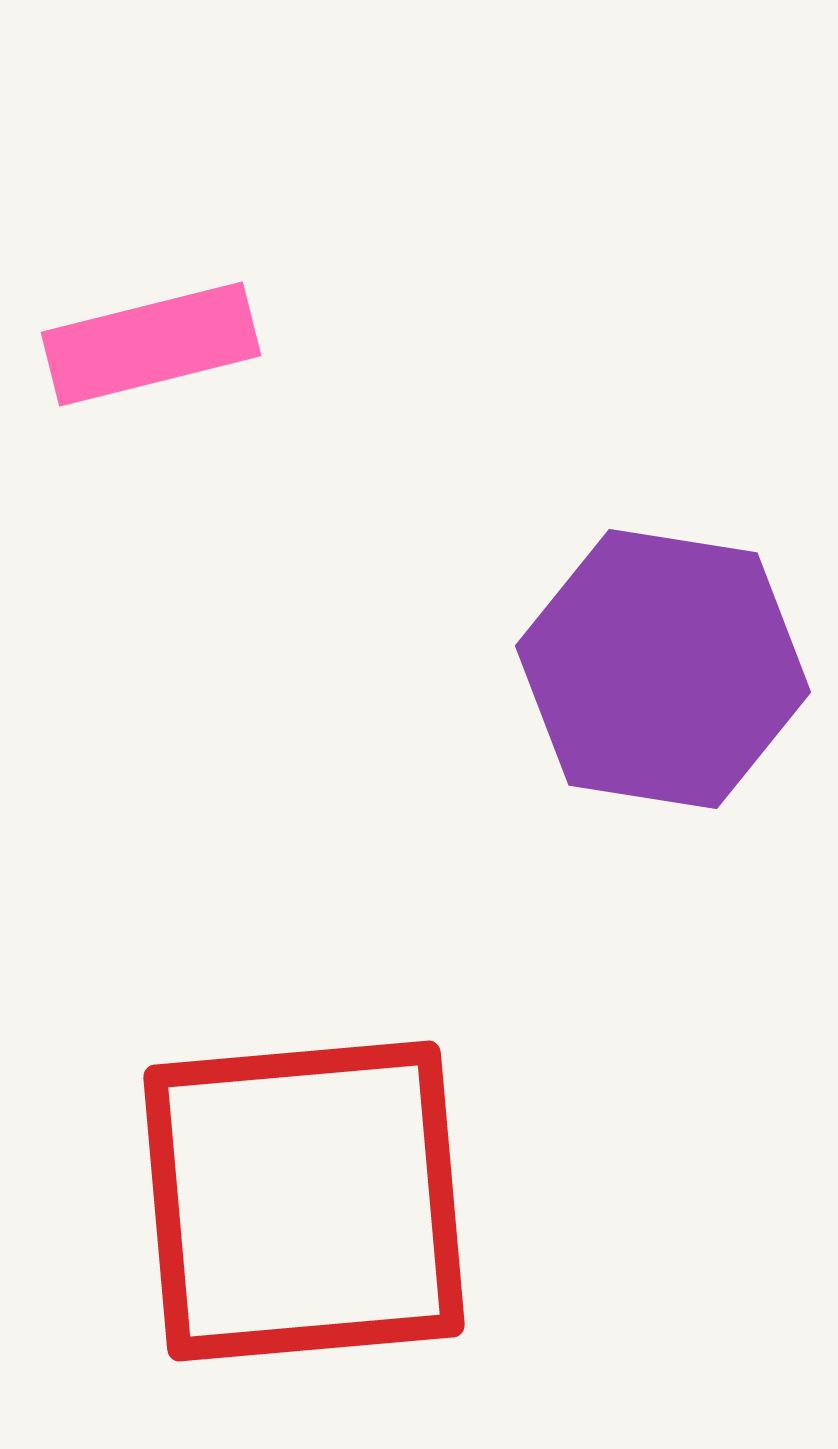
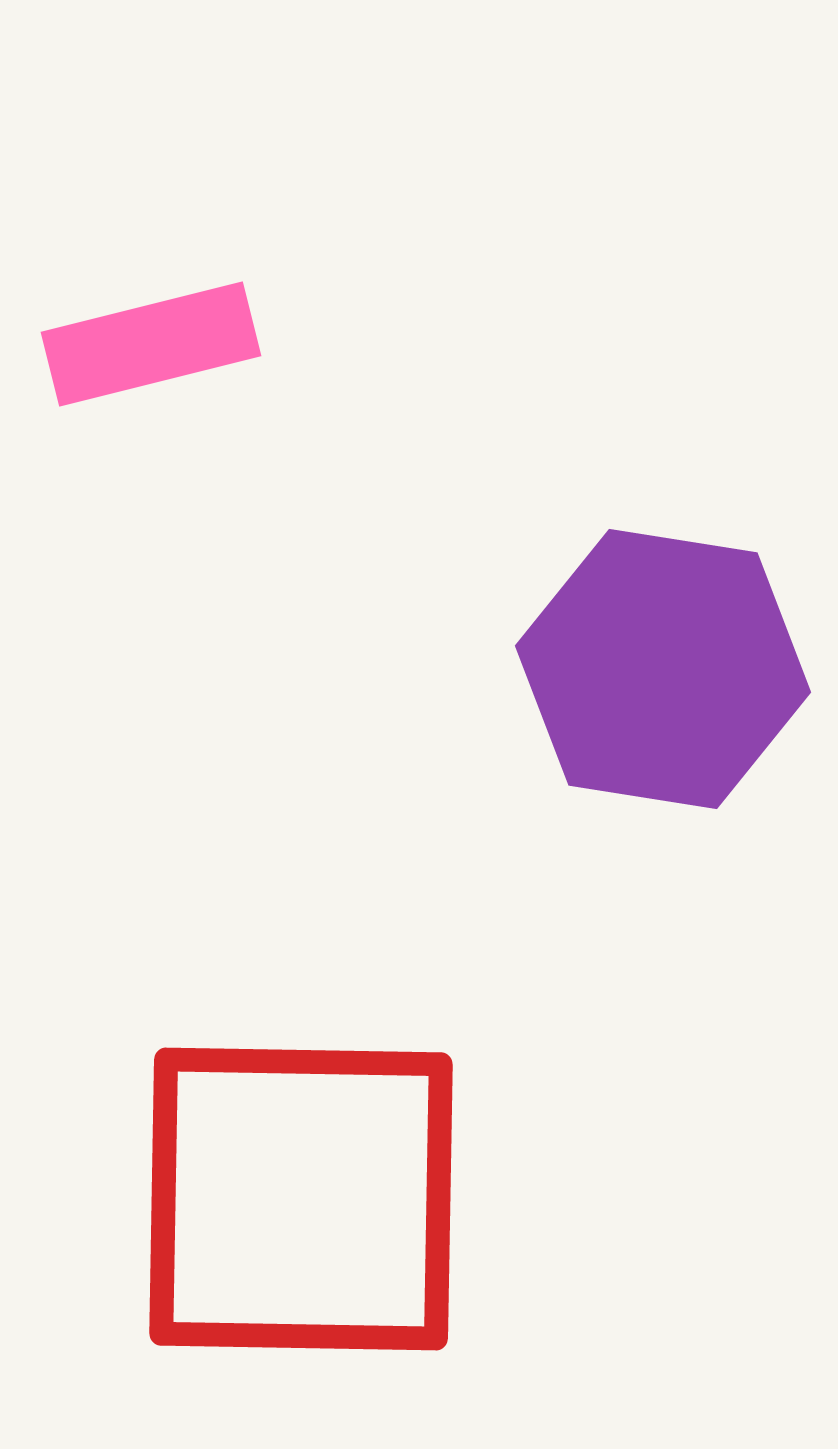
red square: moved 3 px left, 2 px up; rotated 6 degrees clockwise
